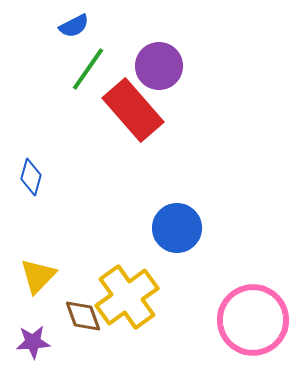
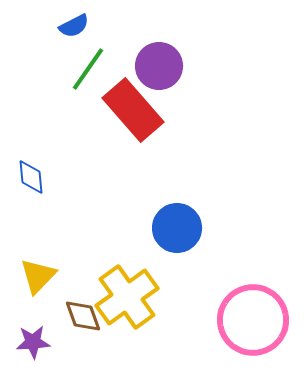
blue diamond: rotated 21 degrees counterclockwise
